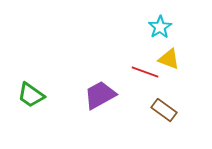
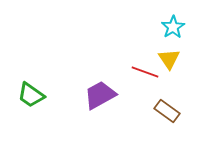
cyan star: moved 13 px right
yellow triangle: rotated 35 degrees clockwise
brown rectangle: moved 3 px right, 1 px down
